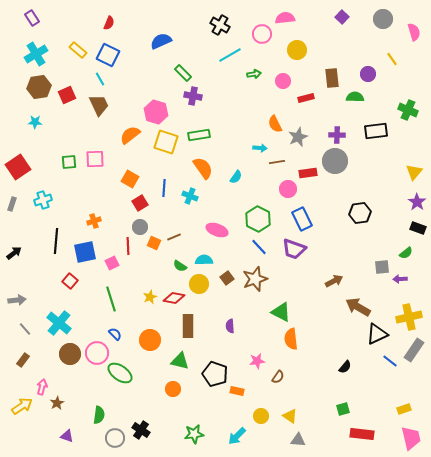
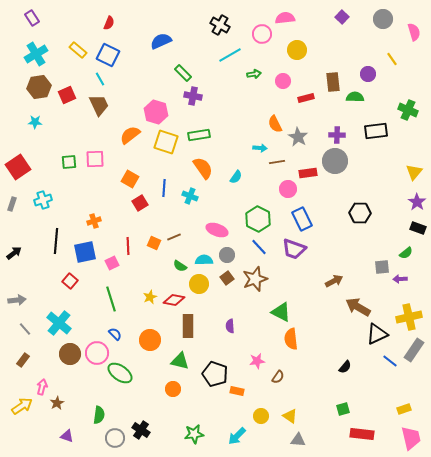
brown rectangle at (332, 78): moved 1 px right, 4 px down
gray star at (298, 137): rotated 18 degrees counterclockwise
black hexagon at (360, 213): rotated 10 degrees clockwise
gray circle at (140, 227): moved 87 px right, 28 px down
red diamond at (174, 298): moved 2 px down
